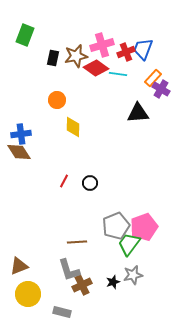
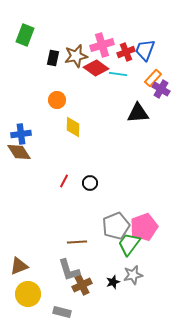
blue trapezoid: moved 2 px right, 1 px down
